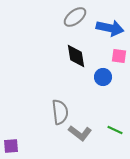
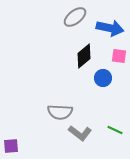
black diamond: moved 8 px right; rotated 60 degrees clockwise
blue circle: moved 1 px down
gray semicircle: rotated 100 degrees clockwise
